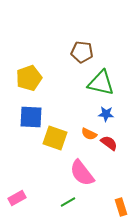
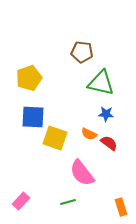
blue square: moved 2 px right
pink rectangle: moved 4 px right, 3 px down; rotated 18 degrees counterclockwise
green line: rotated 14 degrees clockwise
